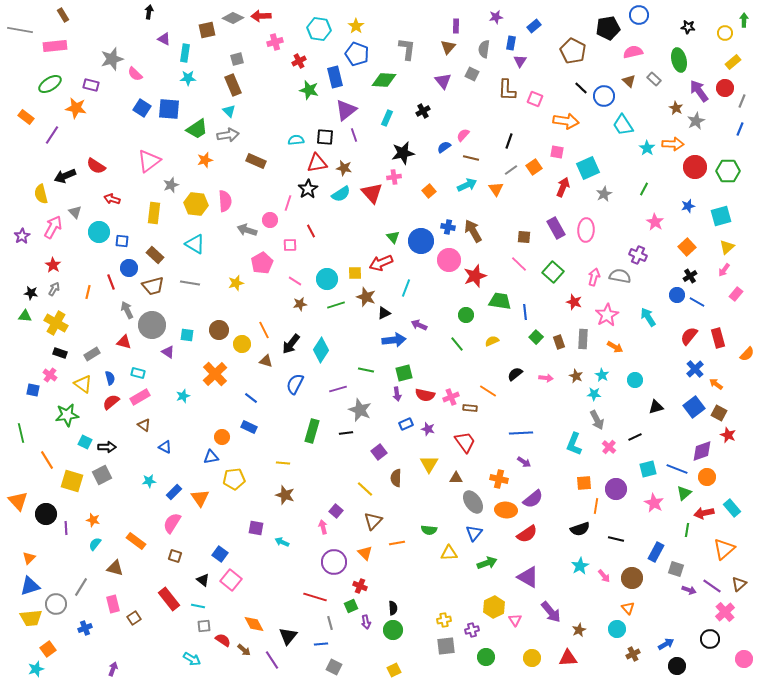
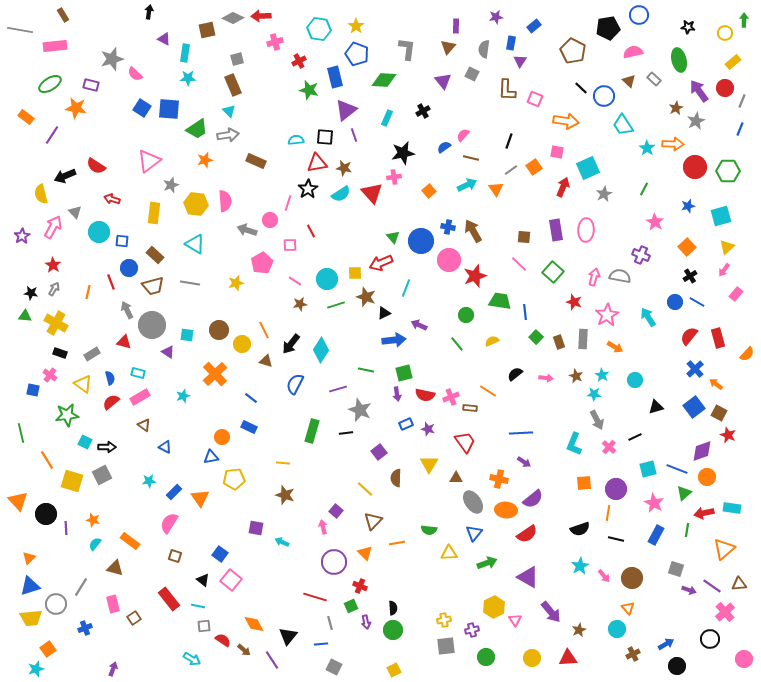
brown star at (676, 108): rotated 16 degrees clockwise
purple rectangle at (556, 228): moved 2 px down; rotated 20 degrees clockwise
purple cross at (638, 255): moved 3 px right
blue circle at (677, 295): moved 2 px left, 7 px down
orange line at (596, 506): moved 12 px right, 7 px down
cyan rectangle at (732, 508): rotated 42 degrees counterclockwise
pink semicircle at (172, 523): moved 3 px left
orange rectangle at (136, 541): moved 6 px left
blue rectangle at (656, 552): moved 17 px up
brown triangle at (739, 584): rotated 35 degrees clockwise
